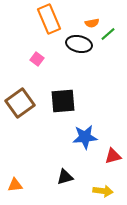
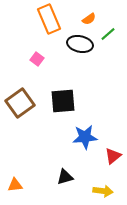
orange semicircle: moved 3 px left, 4 px up; rotated 24 degrees counterclockwise
black ellipse: moved 1 px right
red triangle: rotated 24 degrees counterclockwise
